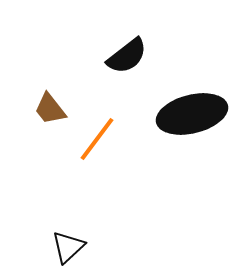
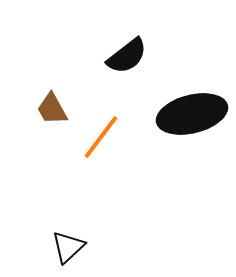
brown trapezoid: moved 2 px right; rotated 9 degrees clockwise
orange line: moved 4 px right, 2 px up
